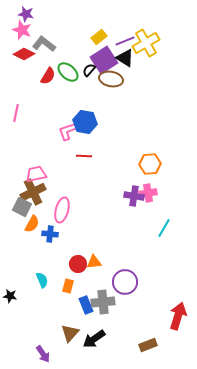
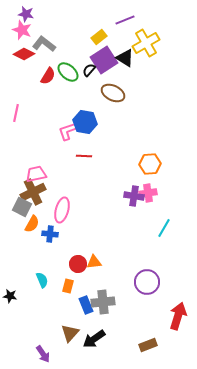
purple line: moved 21 px up
brown ellipse: moved 2 px right, 14 px down; rotated 15 degrees clockwise
purple circle: moved 22 px right
